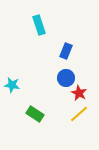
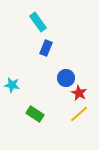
cyan rectangle: moved 1 px left, 3 px up; rotated 18 degrees counterclockwise
blue rectangle: moved 20 px left, 3 px up
